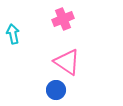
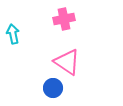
pink cross: moved 1 px right; rotated 10 degrees clockwise
blue circle: moved 3 px left, 2 px up
